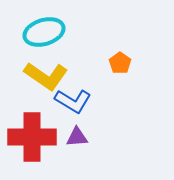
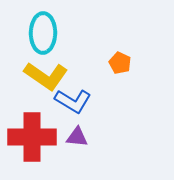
cyan ellipse: moved 1 px left, 1 px down; rotated 72 degrees counterclockwise
orange pentagon: rotated 10 degrees counterclockwise
purple triangle: rotated 10 degrees clockwise
